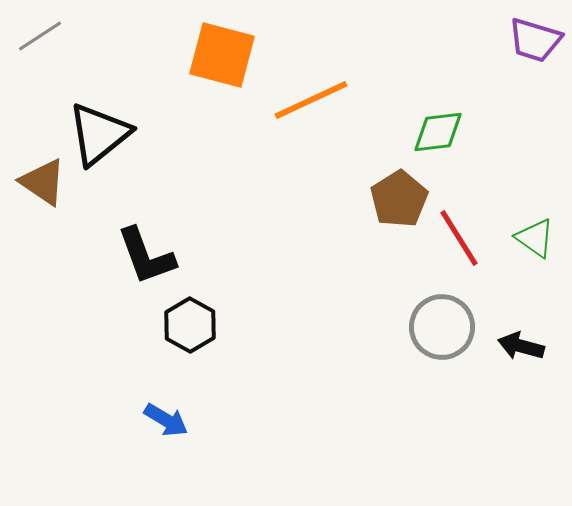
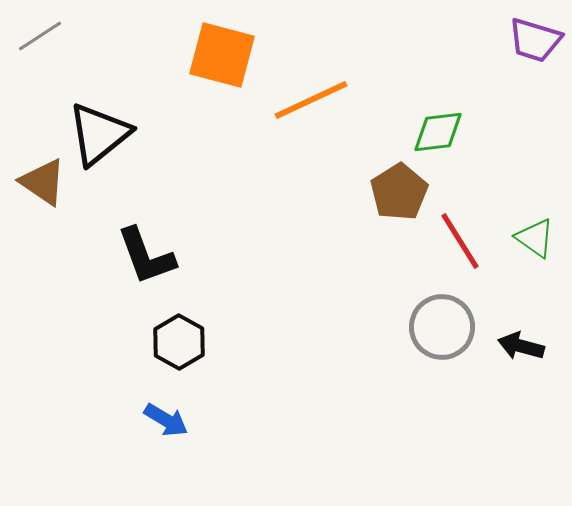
brown pentagon: moved 7 px up
red line: moved 1 px right, 3 px down
black hexagon: moved 11 px left, 17 px down
